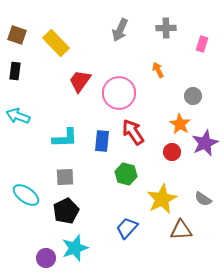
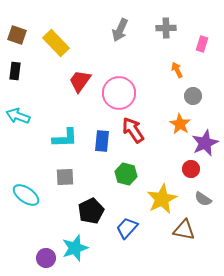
orange arrow: moved 19 px right
red arrow: moved 2 px up
red circle: moved 19 px right, 17 px down
black pentagon: moved 25 px right
brown triangle: moved 3 px right; rotated 15 degrees clockwise
